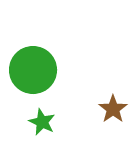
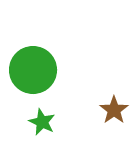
brown star: moved 1 px right, 1 px down
